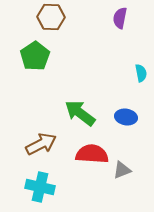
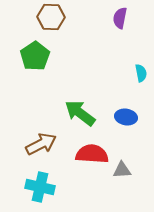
gray triangle: rotated 18 degrees clockwise
